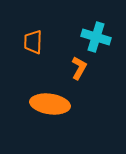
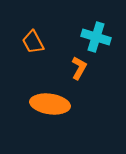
orange trapezoid: rotated 30 degrees counterclockwise
